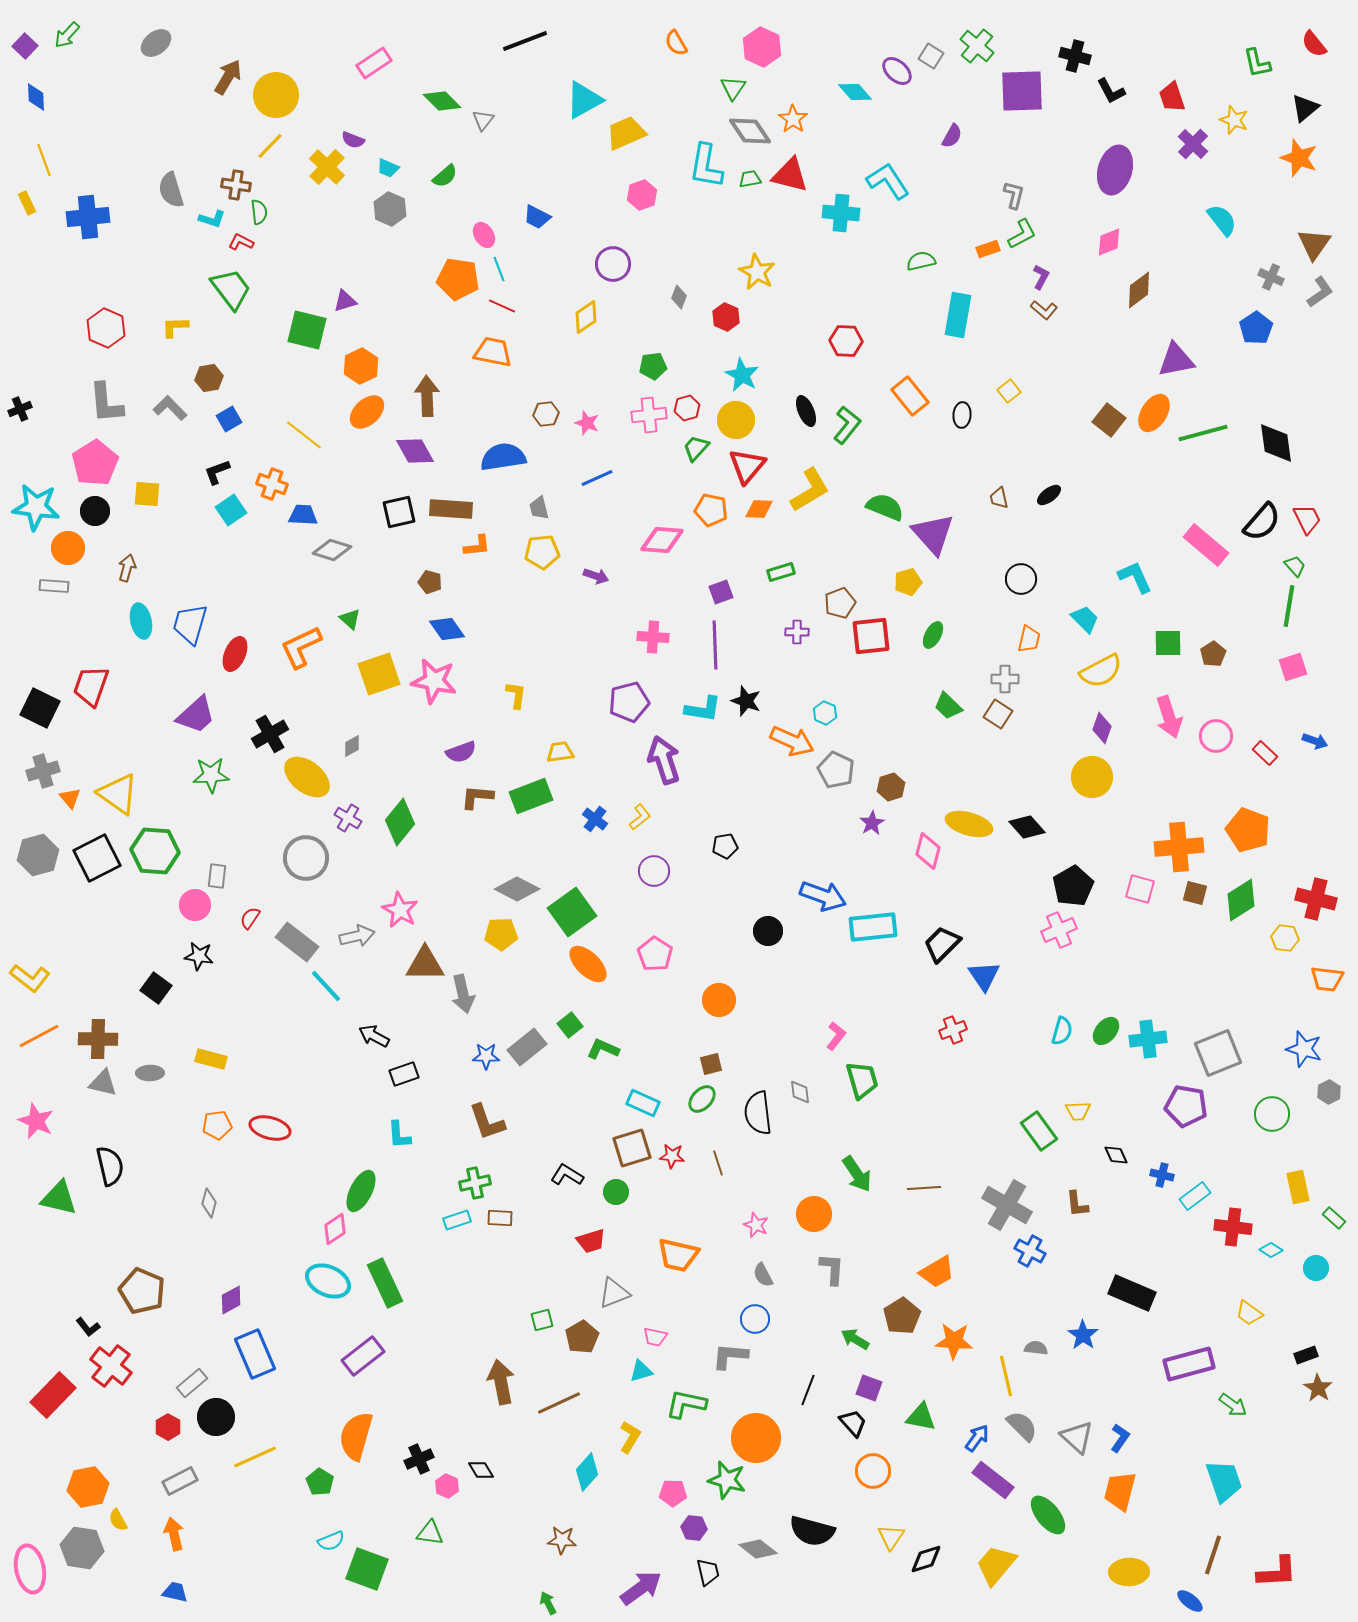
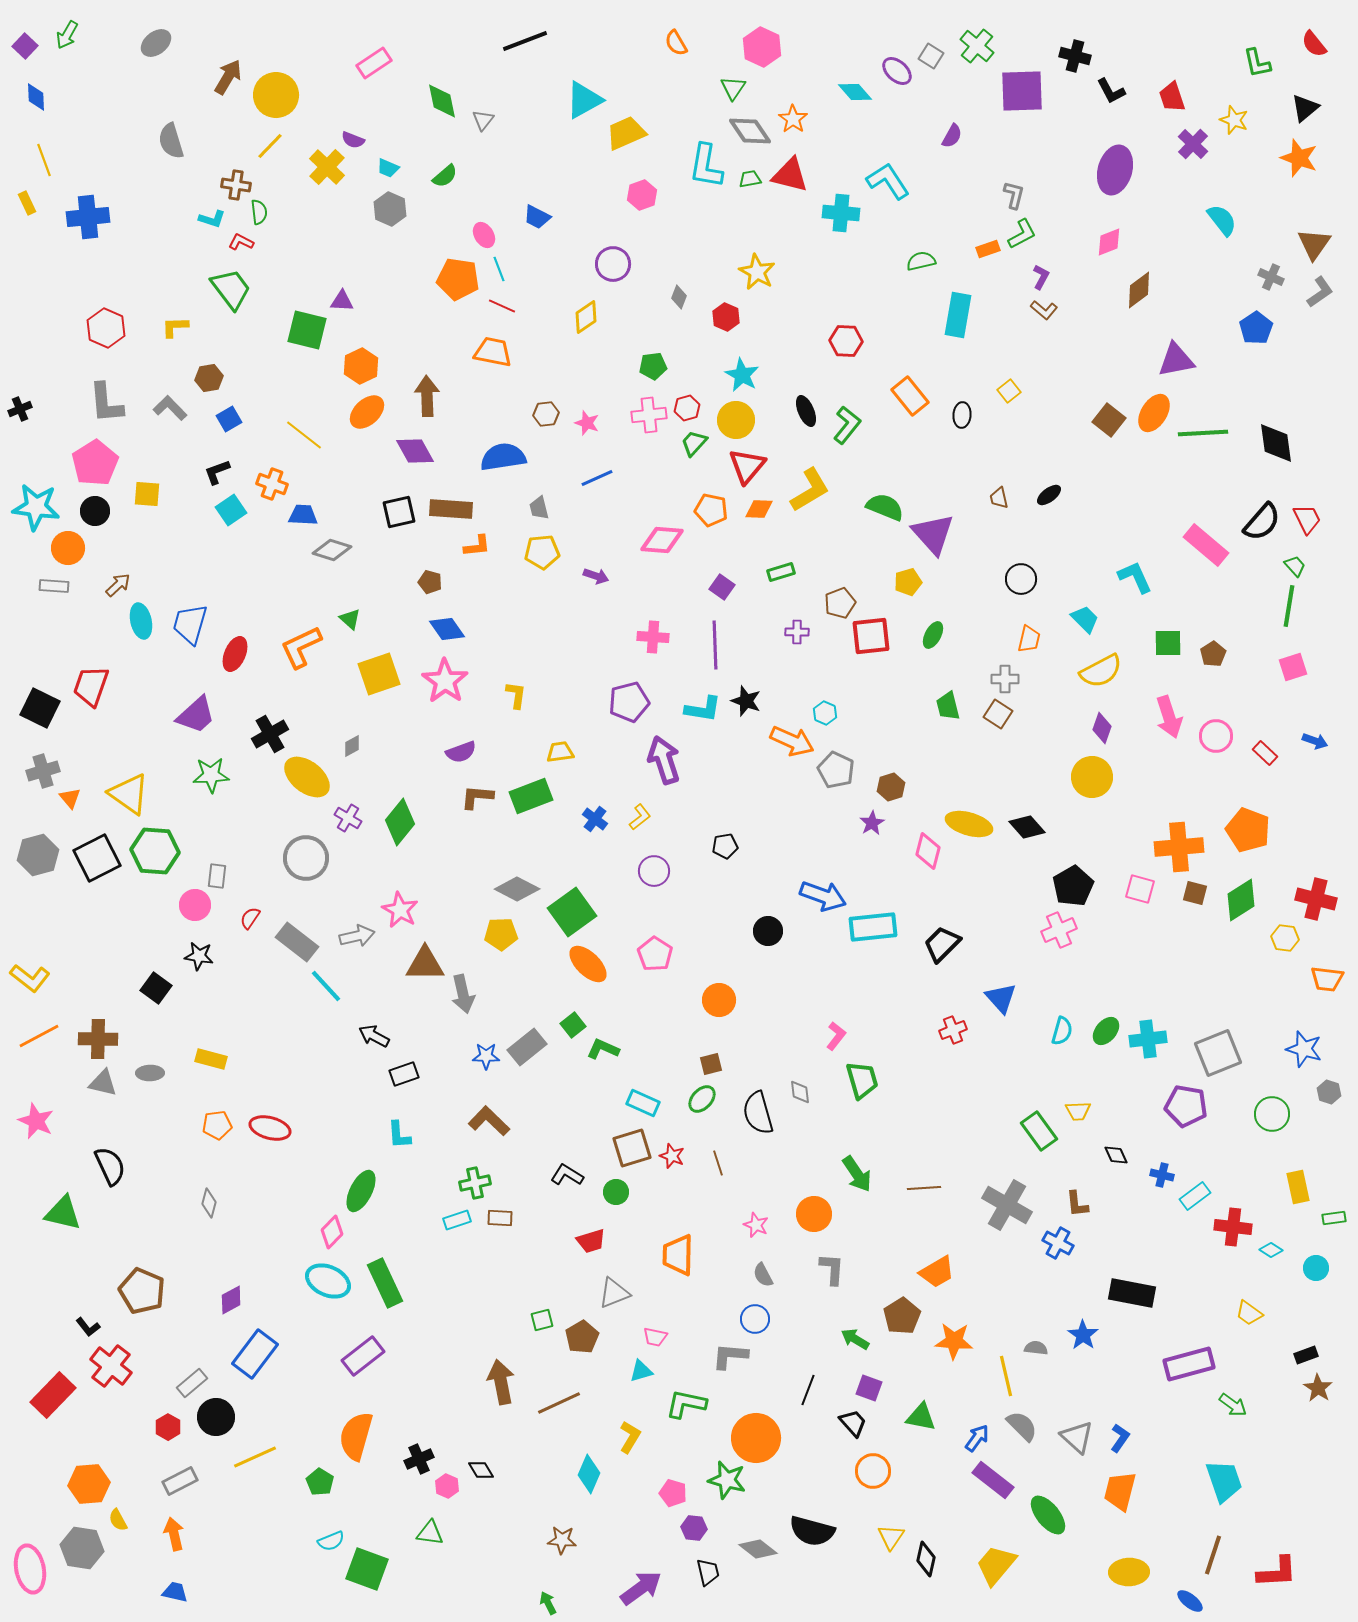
green arrow at (67, 35): rotated 12 degrees counterclockwise
green diamond at (442, 101): rotated 33 degrees clockwise
gray semicircle at (171, 190): moved 49 px up
purple triangle at (345, 301): moved 3 px left; rotated 20 degrees clockwise
green line at (1203, 433): rotated 12 degrees clockwise
green trapezoid at (696, 448): moved 2 px left, 5 px up
brown arrow at (127, 568): moved 9 px left, 17 px down; rotated 32 degrees clockwise
purple square at (721, 592): moved 1 px right, 5 px up; rotated 35 degrees counterclockwise
pink star at (434, 681): moved 11 px right; rotated 24 degrees clockwise
green trapezoid at (948, 706): rotated 32 degrees clockwise
yellow triangle at (118, 794): moved 11 px right
blue triangle at (984, 976): moved 17 px right, 22 px down; rotated 8 degrees counterclockwise
green square at (570, 1025): moved 3 px right
gray hexagon at (1329, 1092): rotated 15 degrees counterclockwise
black semicircle at (758, 1113): rotated 9 degrees counterclockwise
brown L-shape at (487, 1122): moved 2 px right, 1 px up; rotated 153 degrees clockwise
red star at (672, 1156): rotated 15 degrees clockwise
black semicircle at (110, 1166): rotated 12 degrees counterclockwise
green triangle at (59, 1198): moved 4 px right, 15 px down
green rectangle at (1334, 1218): rotated 50 degrees counterclockwise
pink diamond at (335, 1229): moved 3 px left, 3 px down; rotated 12 degrees counterclockwise
blue cross at (1030, 1251): moved 28 px right, 8 px up
orange trapezoid at (678, 1255): rotated 78 degrees clockwise
black rectangle at (1132, 1293): rotated 12 degrees counterclockwise
blue rectangle at (255, 1354): rotated 60 degrees clockwise
cyan diamond at (587, 1472): moved 2 px right, 2 px down; rotated 18 degrees counterclockwise
orange hexagon at (88, 1487): moved 1 px right, 3 px up; rotated 6 degrees clockwise
pink pentagon at (673, 1493): rotated 16 degrees clockwise
black diamond at (926, 1559): rotated 60 degrees counterclockwise
